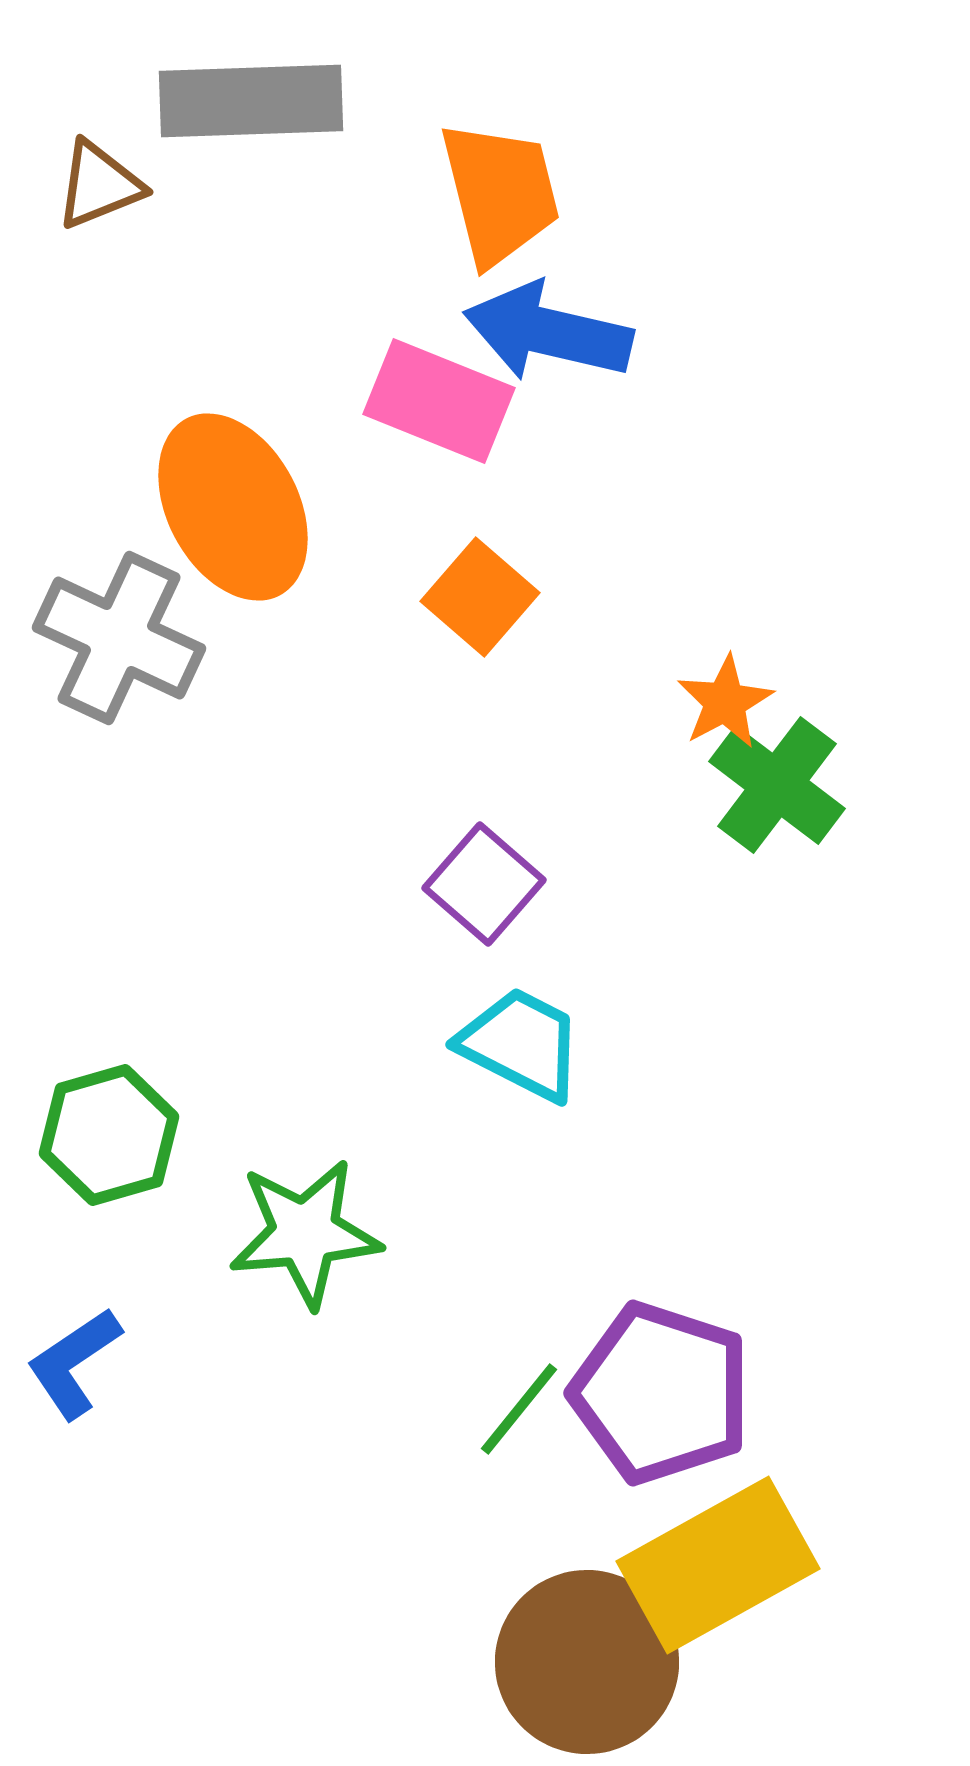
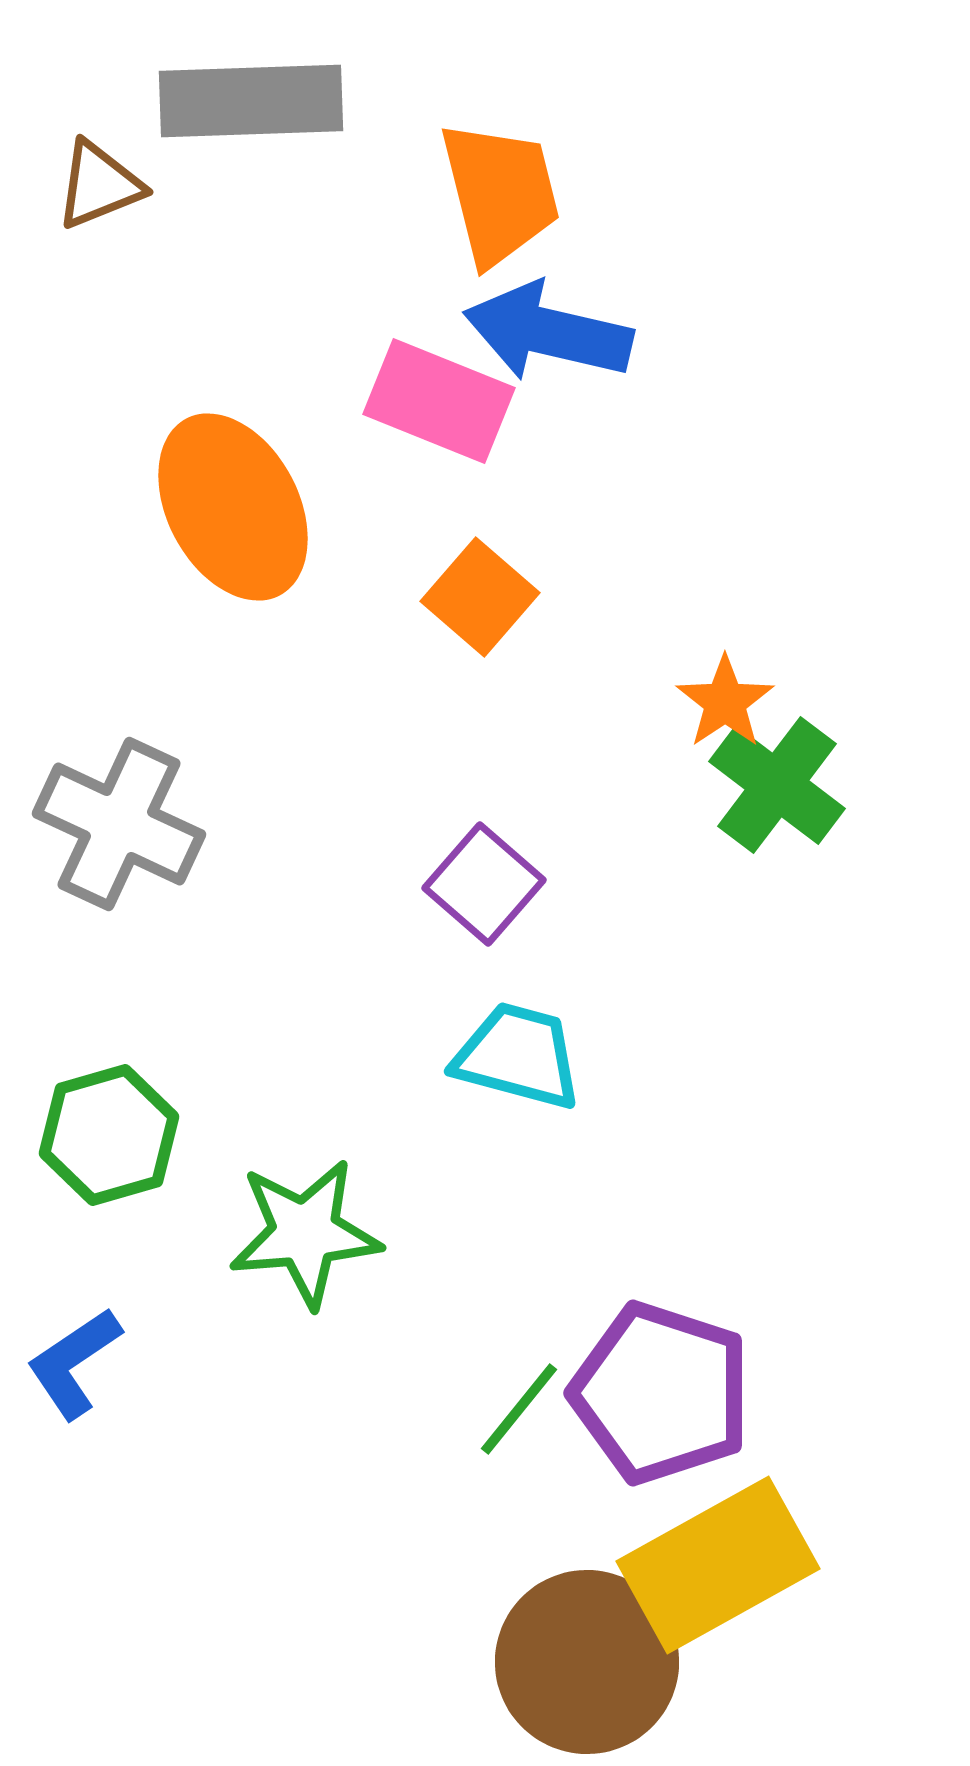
gray cross: moved 186 px down
orange star: rotated 6 degrees counterclockwise
cyan trapezoid: moved 3 px left, 12 px down; rotated 12 degrees counterclockwise
